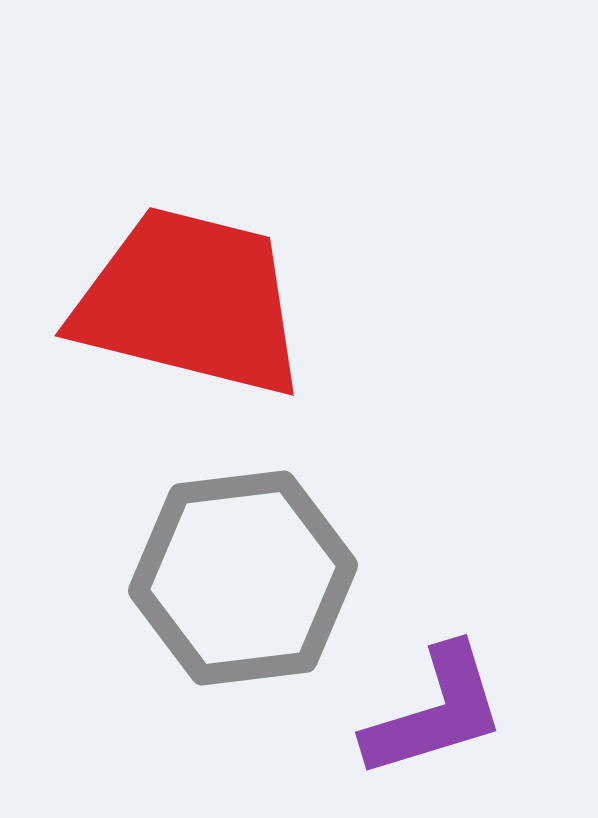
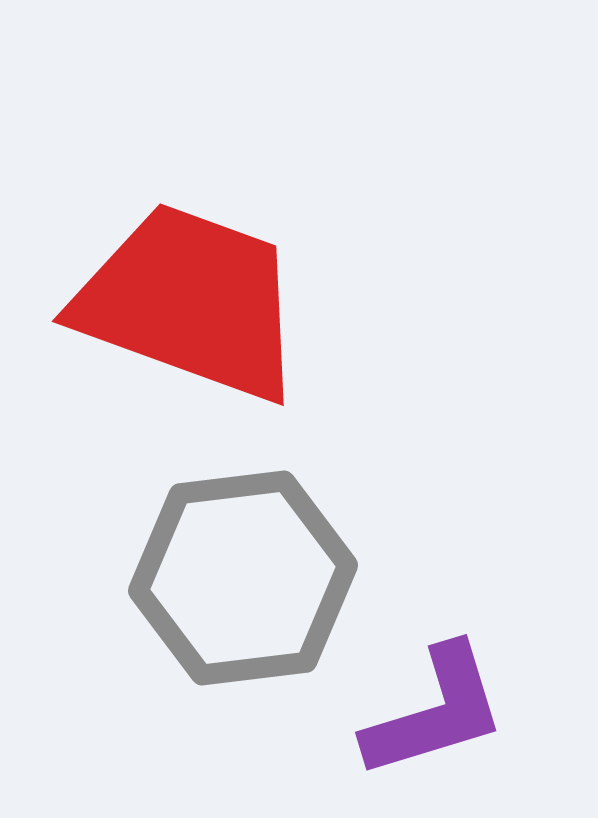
red trapezoid: rotated 6 degrees clockwise
